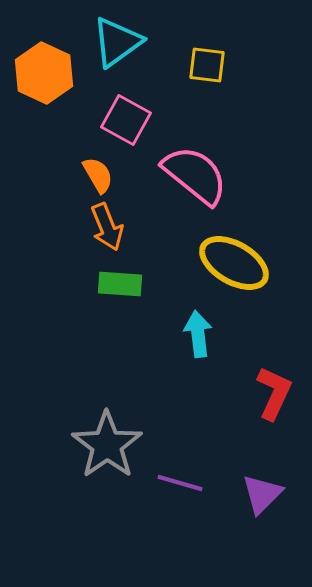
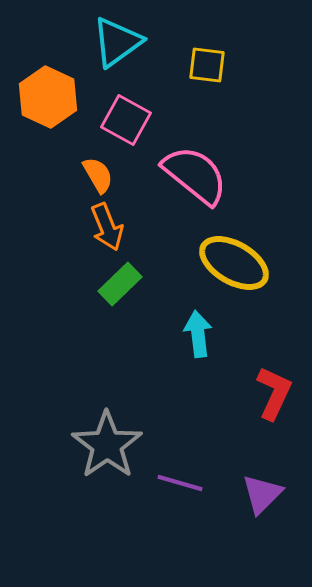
orange hexagon: moved 4 px right, 24 px down
green rectangle: rotated 48 degrees counterclockwise
